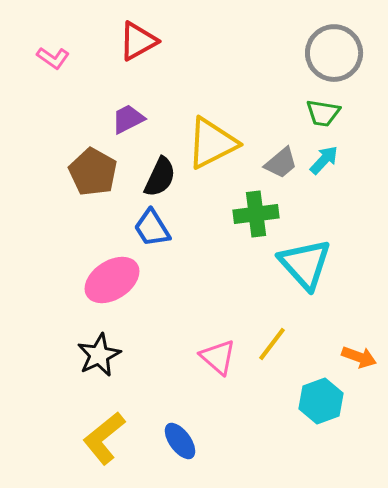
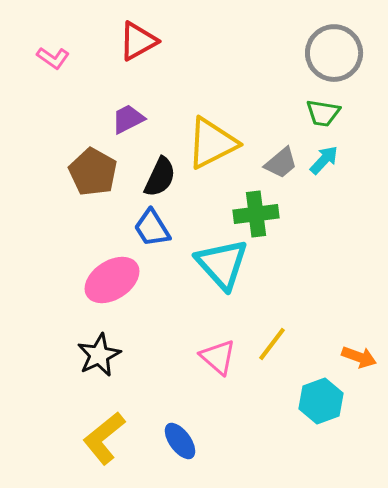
cyan triangle: moved 83 px left
